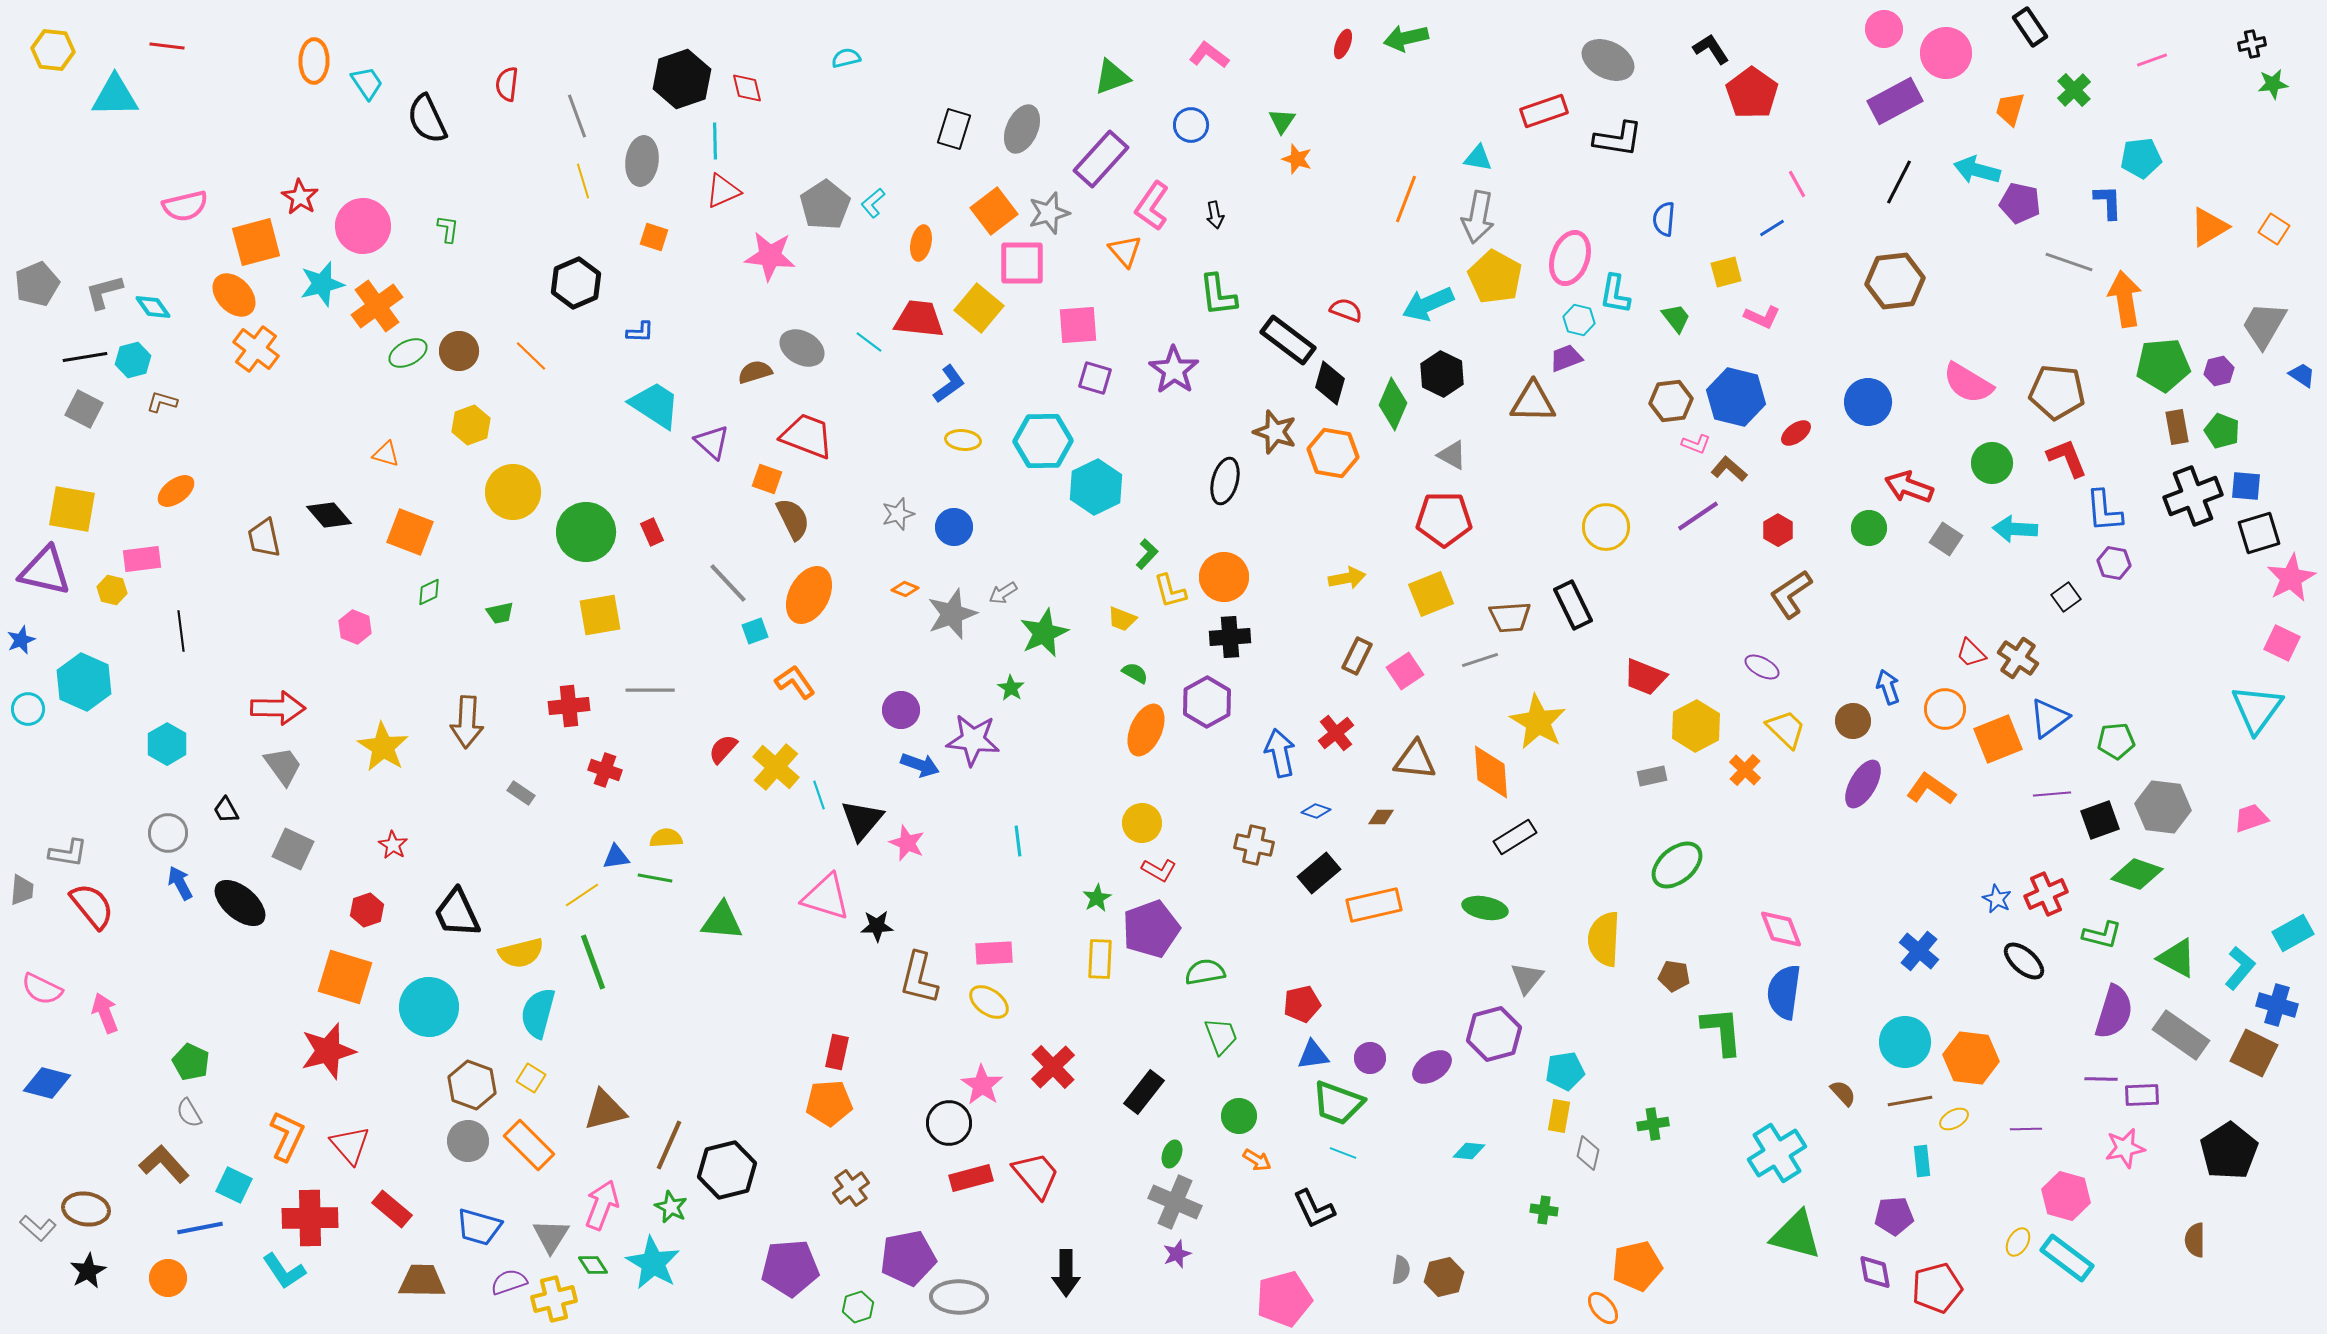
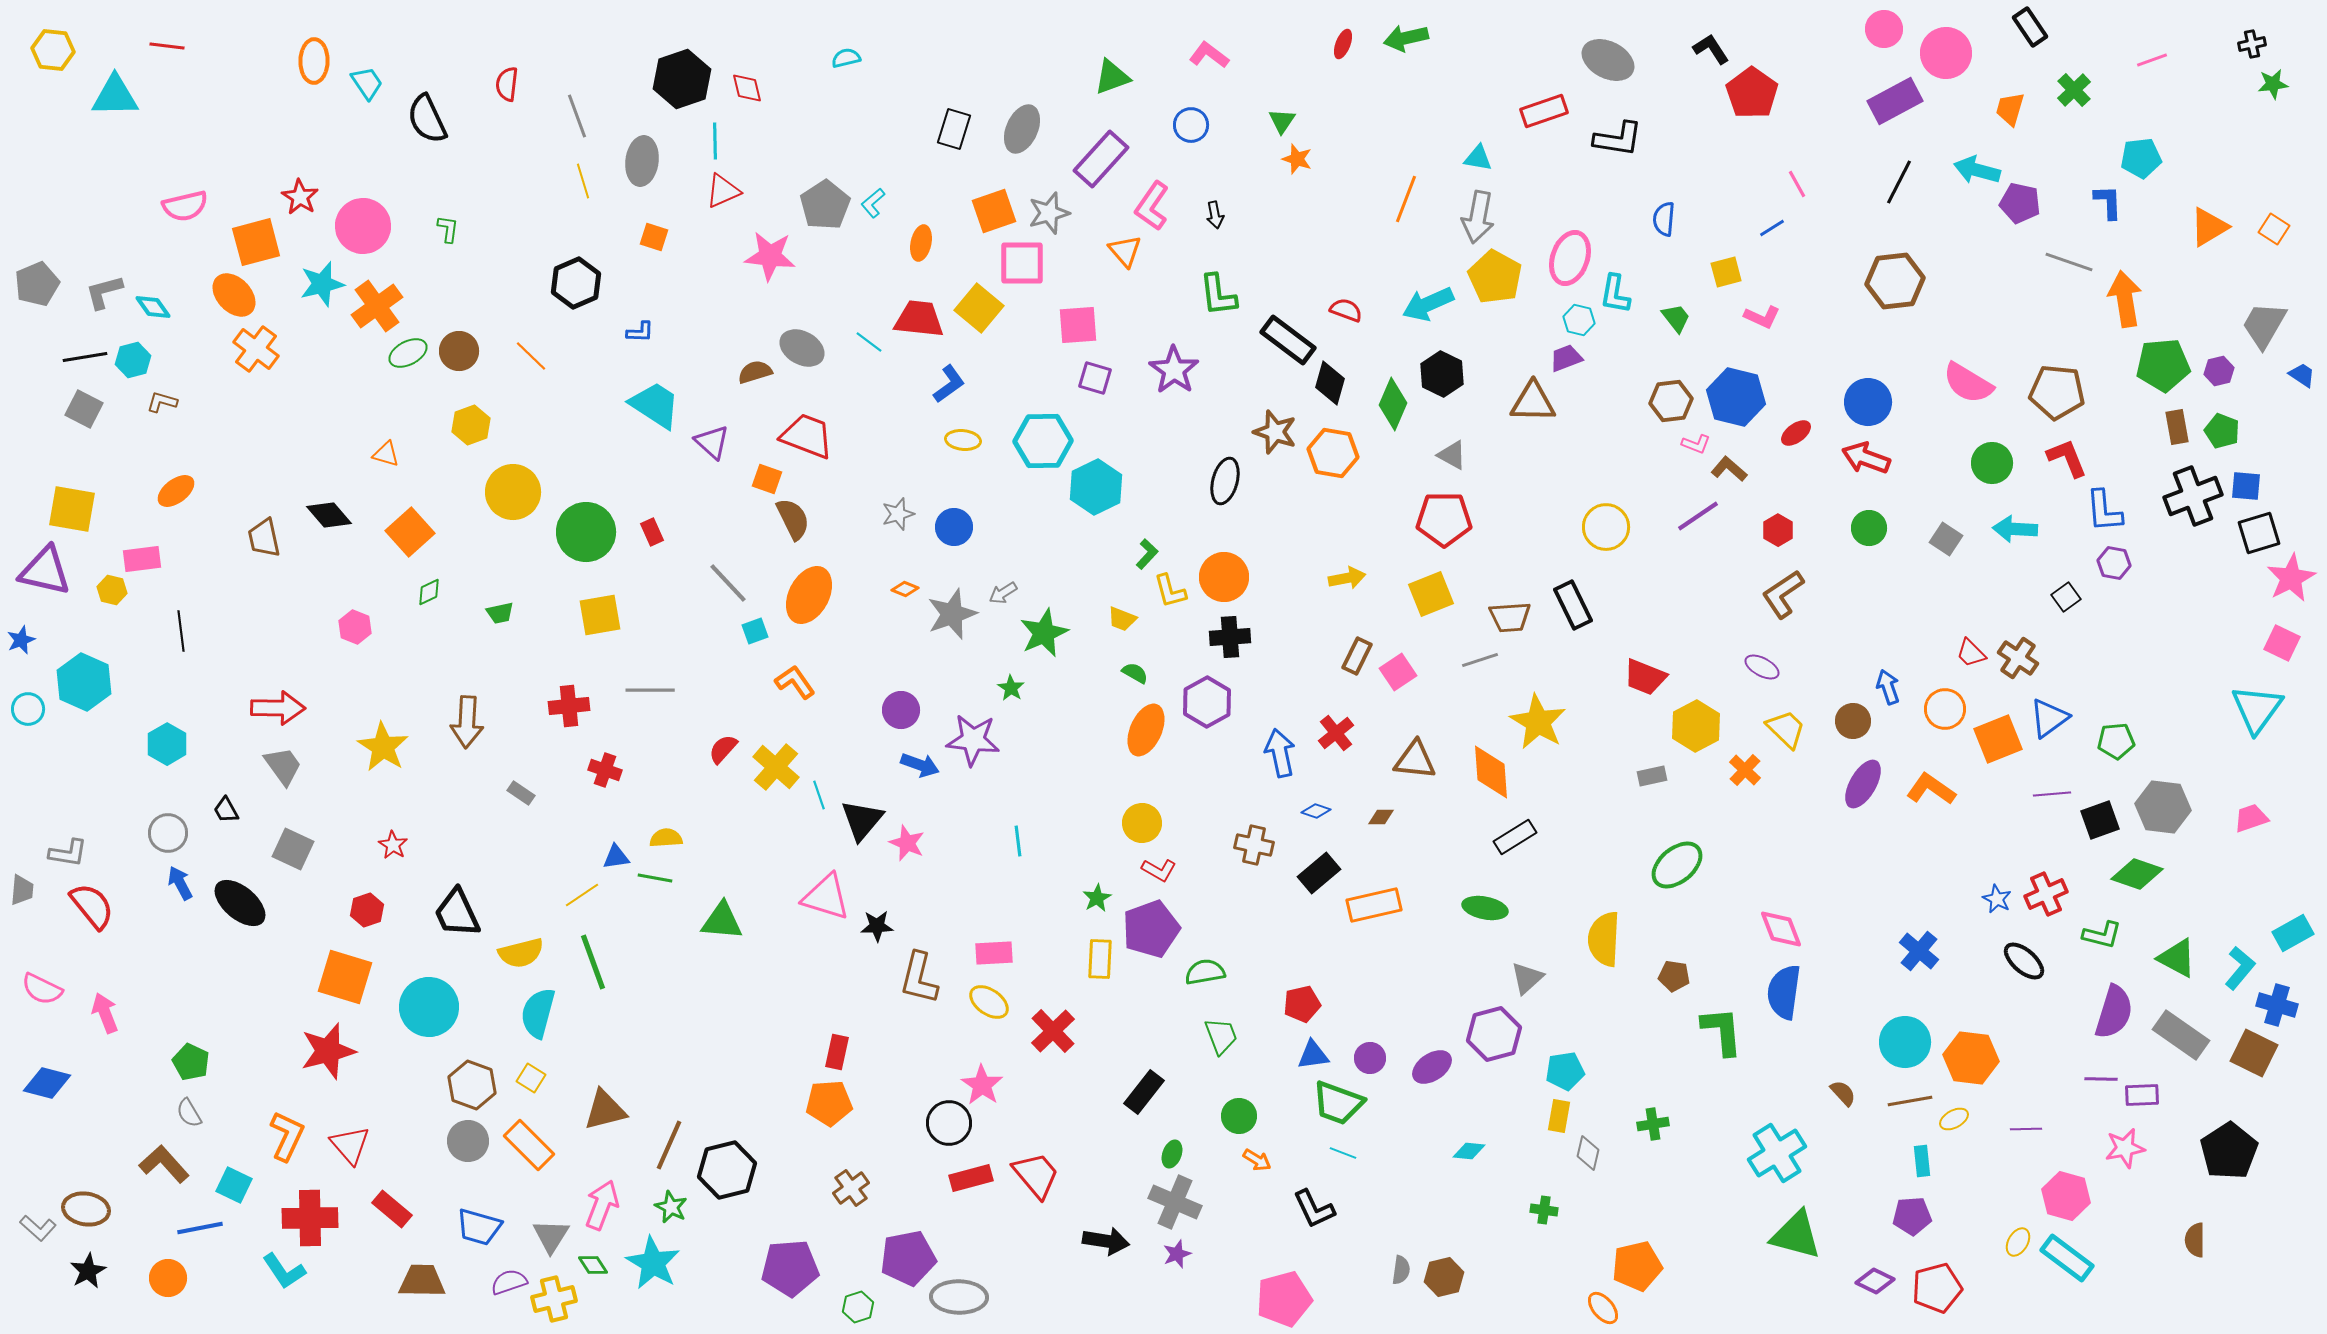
orange square at (994, 211): rotated 18 degrees clockwise
red arrow at (1909, 487): moved 43 px left, 29 px up
orange square at (410, 532): rotated 27 degrees clockwise
brown L-shape at (1791, 594): moved 8 px left
pink square at (1405, 671): moved 7 px left, 1 px down
gray triangle at (1527, 978): rotated 9 degrees clockwise
red cross at (1053, 1067): moved 36 px up
purple pentagon at (1894, 1216): moved 18 px right
purple diamond at (1875, 1272): moved 9 px down; rotated 54 degrees counterclockwise
black arrow at (1066, 1273): moved 40 px right, 32 px up; rotated 81 degrees counterclockwise
